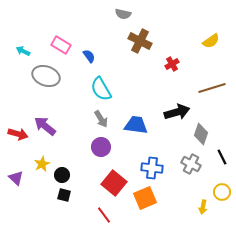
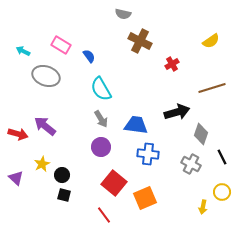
blue cross: moved 4 px left, 14 px up
